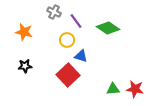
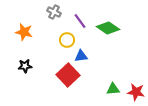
purple line: moved 4 px right
blue triangle: rotated 24 degrees counterclockwise
red star: moved 1 px right, 3 px down
